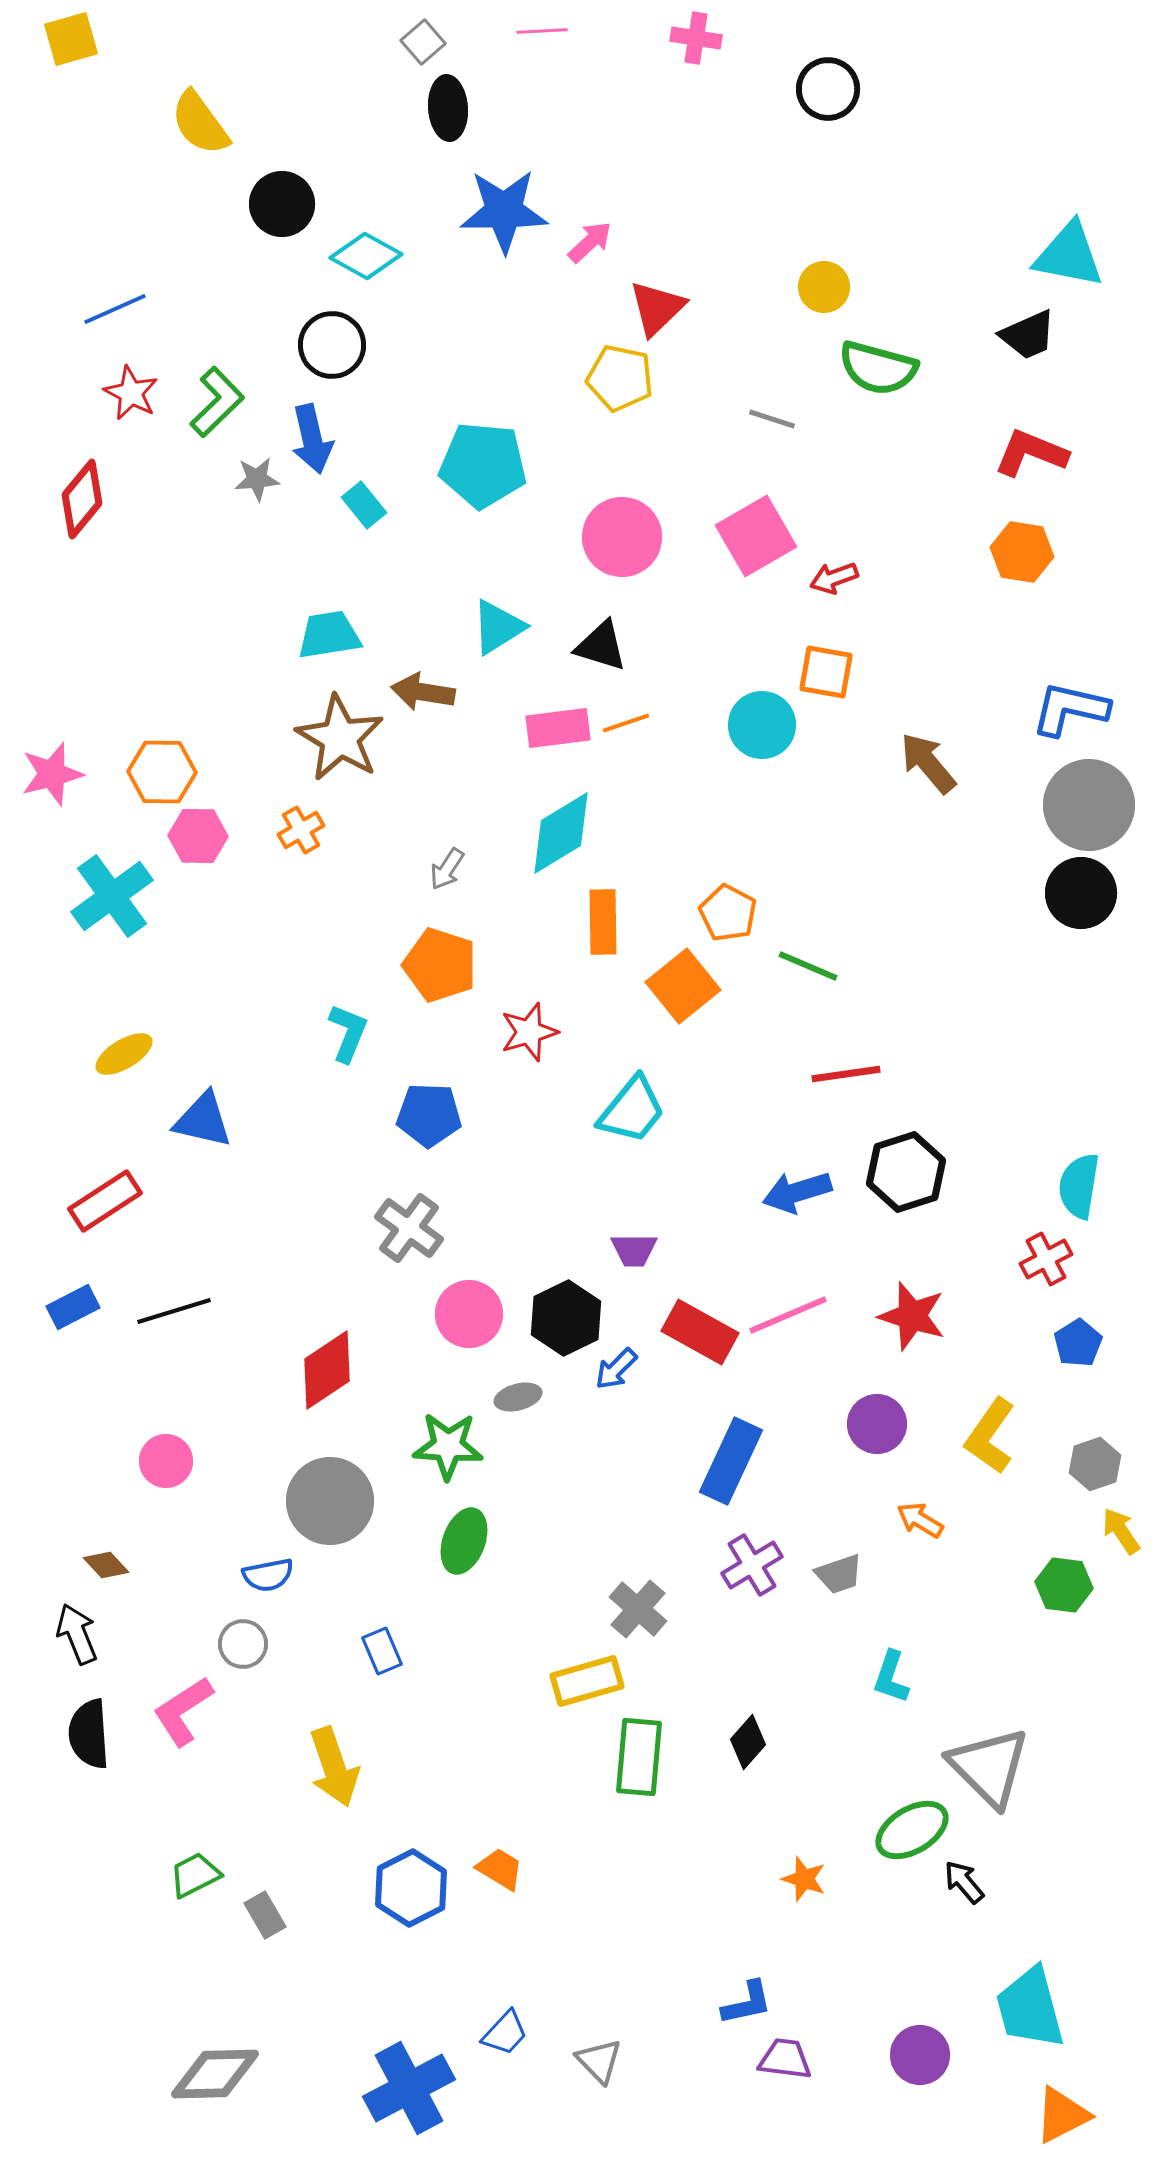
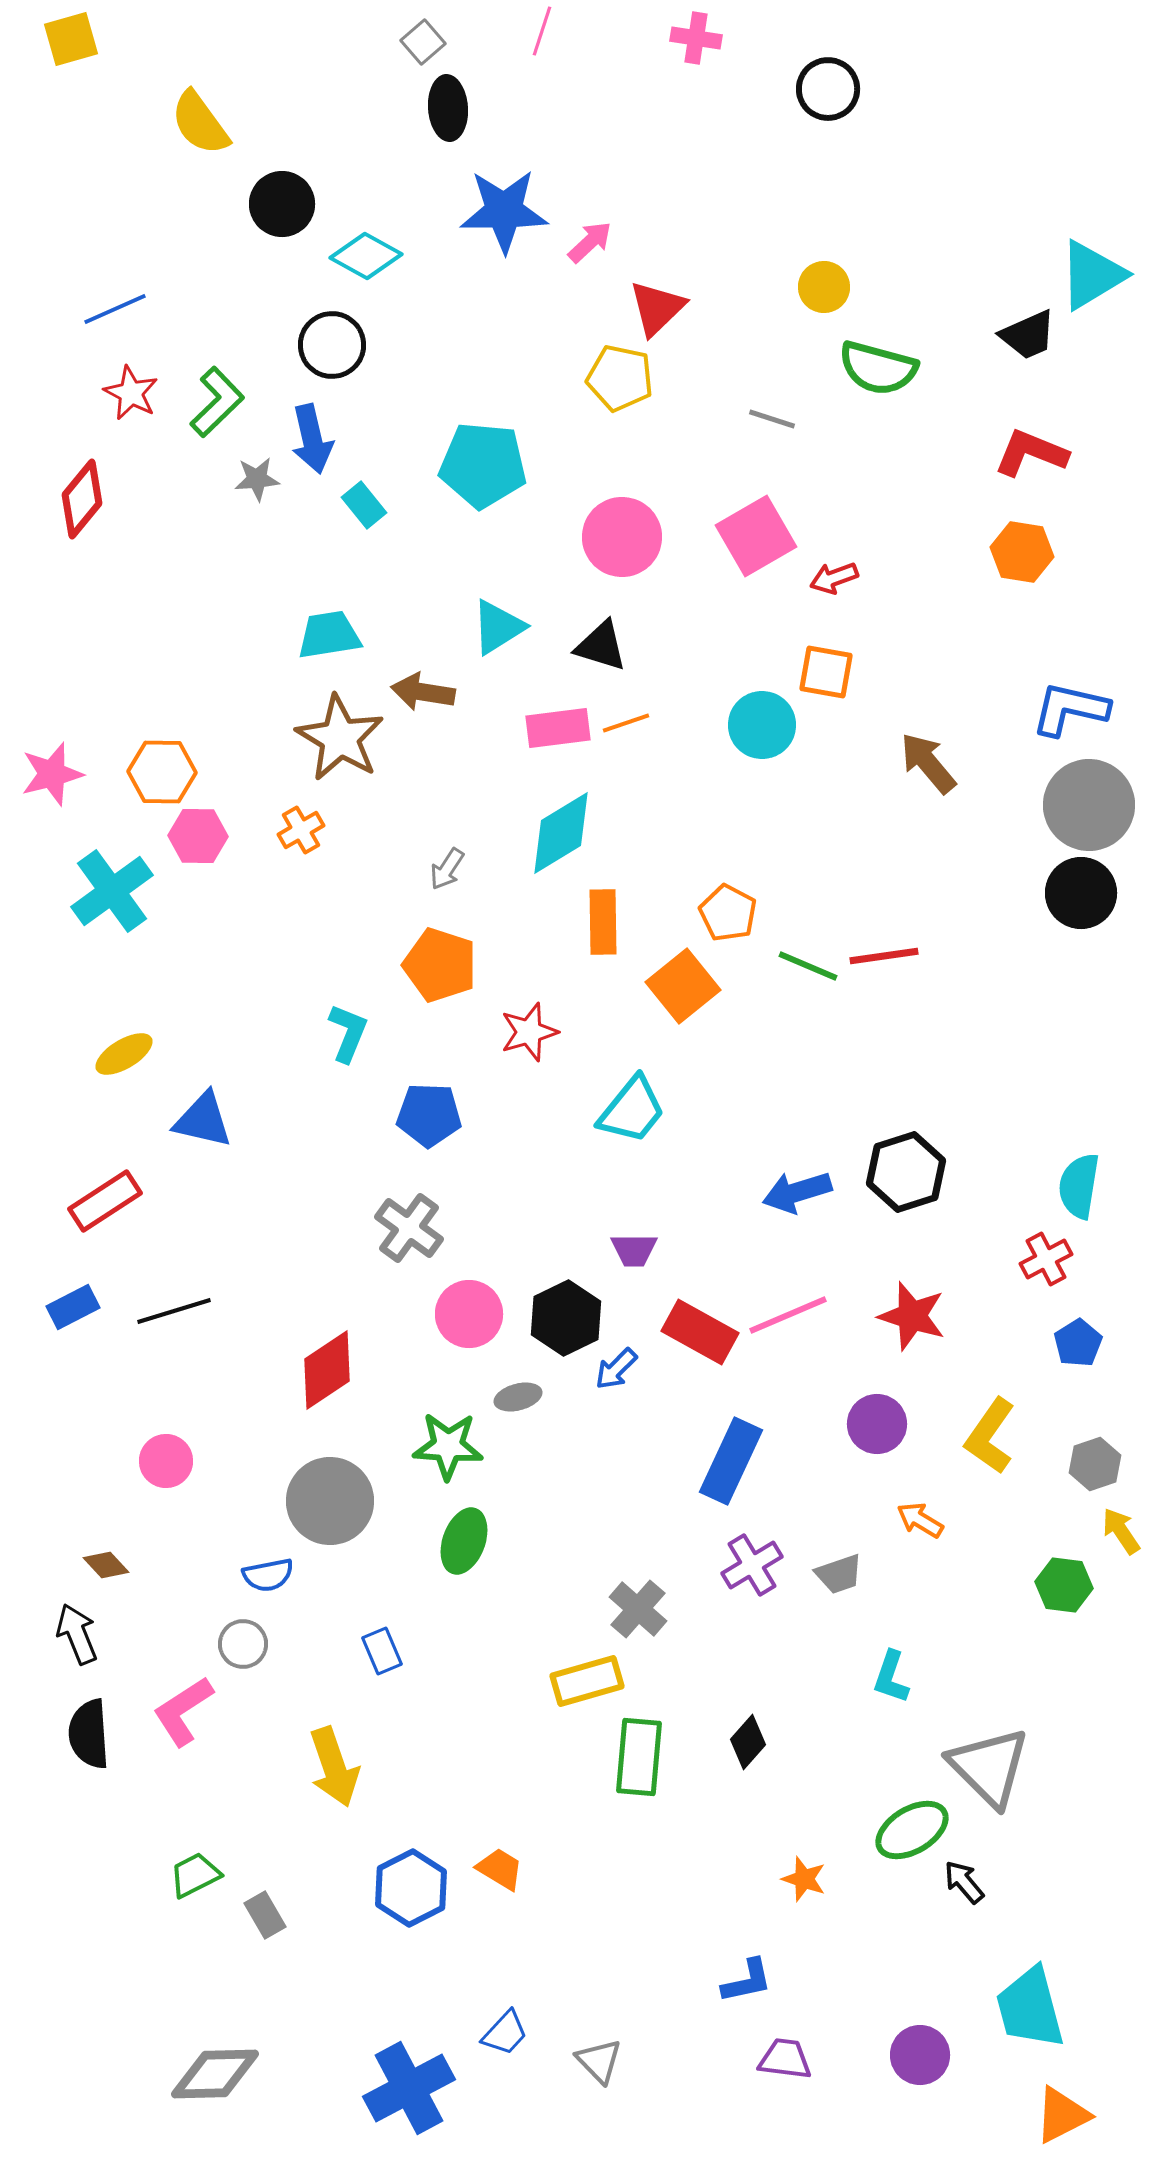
pink line at (542, 31): rotated 69 degrees counterclockwise
cyan triangle at (1069, 255): moved 23 px right, 20 px down; rotated 42 degrees counterclockwise
cyan cross at (112, 896): moved 5 px up
red line at (846, 1074): moved 38 px right, 118 px up
blue L-shape at (747, 2003): moved 22 px up
